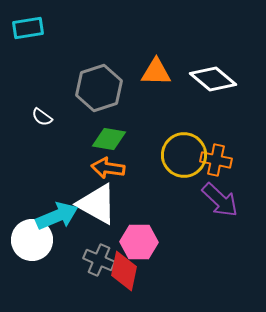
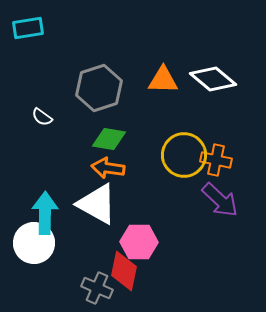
orange triangle: moved 7 px right, 8 px down
cyan arrow: moved 12 px left, 3 px up; rotated 66 degrees counterclockwise
white circle: moved 2 px right, 3 px down
gray cross: moved 2 px left, 28 px down
